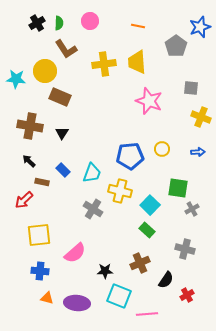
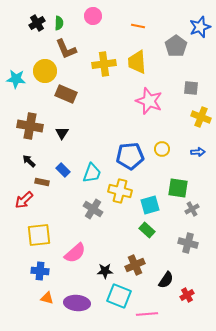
pink circle at (90, 21): moved 3 px right, 5 px up
brown L-shape at (66, 49): rotated 10 degrees clockwise
brown rectangle at (60, 97): moved 6 px right, 3 px up
cyan square at (150, 205): rotated 30 degrees clockwise
gray cross at (185, 249): moved 3 px right, 6 px up
brown cross at (140, 263): moved 5 px left, 2 px down
